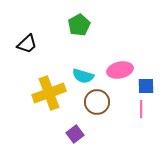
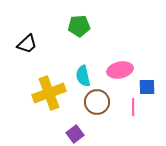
green pentagon: moved 1 px down; rotated 25 degrees clockwise
cyan semicircle: rotated 60 degrees clockwise
blue square: moved 1 px right, 1 px down
pink line: moved 8 px left, 2 px up
